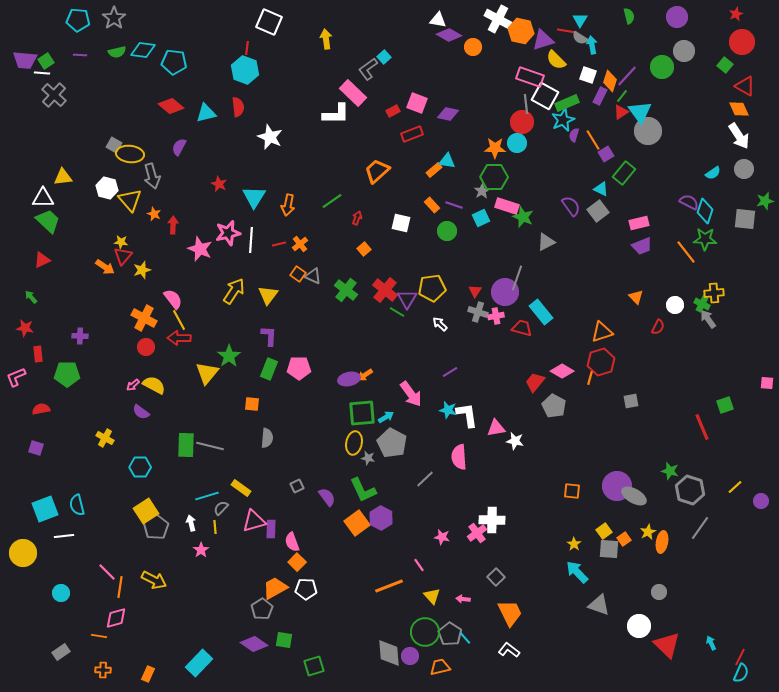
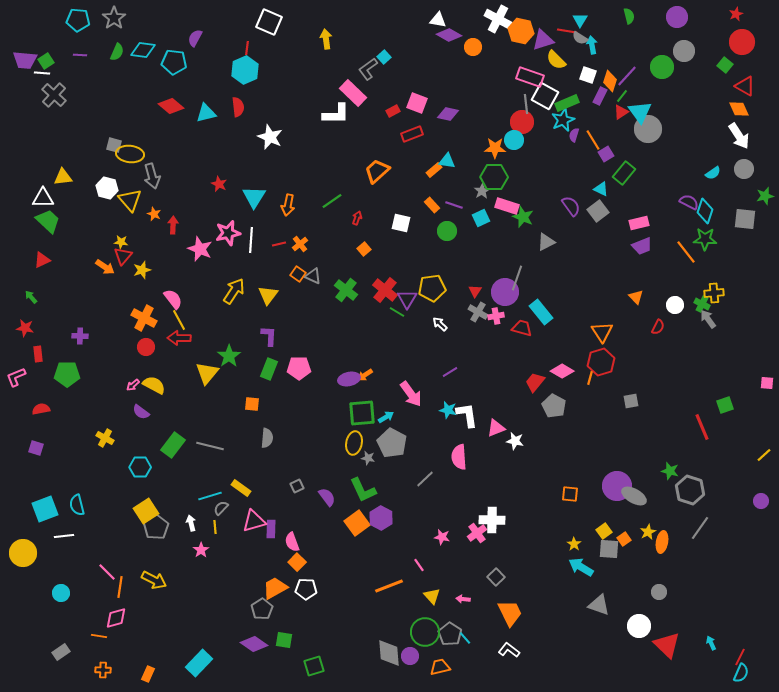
green semicircle at (117, 52): rotated 54 degrees counterclockwise
cyan hexagon at (245, 70): rotated 16 degrees clockwise
gray circle at (648, 131): moved 2 px up
cyan circle at (517, 143): moved 3 px left, 3 px up
gray square at (114, 145): rotated 14 degrees counterclockwise
purple semicircle at (179, 147): moved 16 px right, 109 px up
green star at (765, 201): moved 5 px up
gray cross at (478, 312): rotated 12 degrees clockwise
orange triangle at (602, 332): rotated 45 degrees counterclockwise
pink triangle at (496, 428): rotated 12 degrees counterclockwise
green rectangle at (186, 445): moved 13 px left; rotated 35 degrees clockwise
yellow line at (735, 487): moved 29 px right, 32 px up
orange square at (572, 491): moved 2 px left, 3 px down
cyan line at (207, 496): moved 3 px right
cyan arrow at (577, 572): moved 4 px right, 5 px up; rotated 15 degrees counterclockwise
